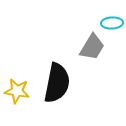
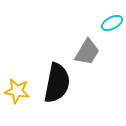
cyan ellipse: rotated 25 degrees counterclockwise
gray trapezoid: moved 5 px left, 5 px down
